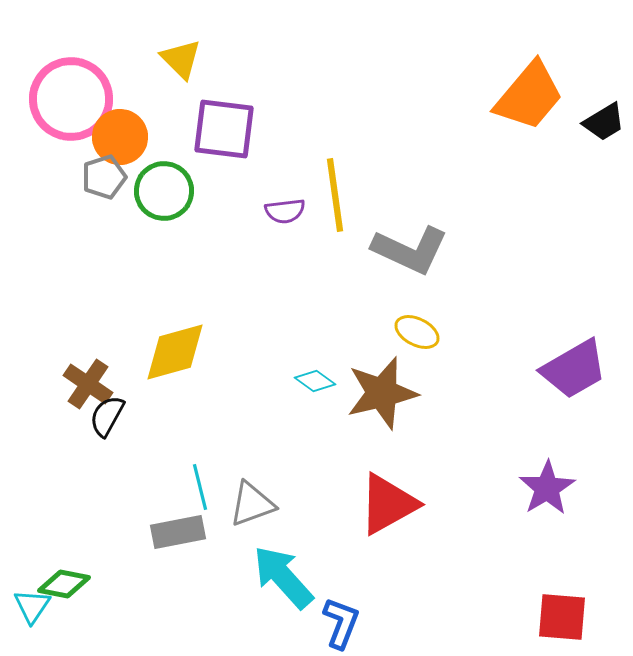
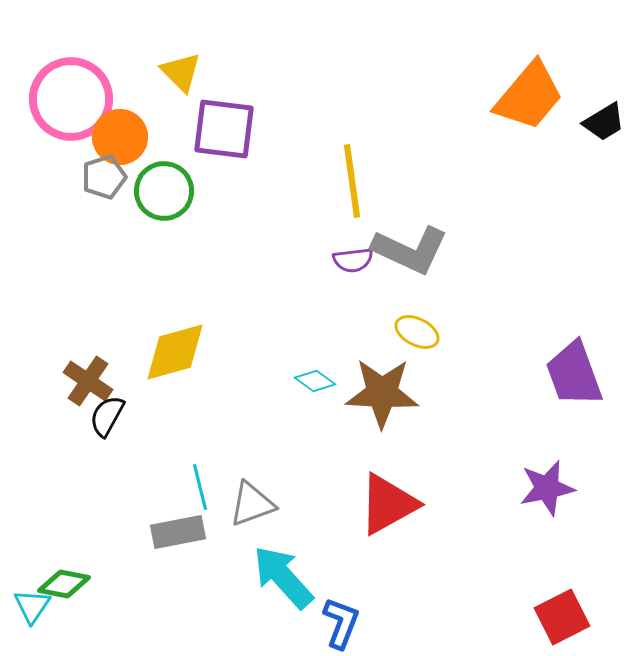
yellow triangle: moved 13 px down
yellow line: moved 17 px right, 14 px up
purple semicircle: moved 68 px right, 49 px down
purple trapezoid: moved 5 px down; rotated 100 degrees clockwise
brown cross: moved 3 px up
brown star: rotated 16 degrees clockwise
purple star: rotated 20 degrees clockwise
red square: rotated 32 degrees counterclockwise
